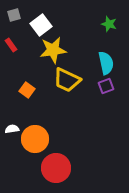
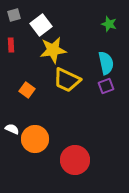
red rectangle: rotated 32 degrees clockwise
white semicircle: rotated 32 degrees clockwise
red circle: moved 19 px right, 8 px up
